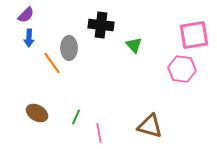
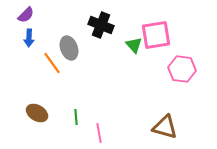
black cross: rotated 15 degrees clockwise
pink square: moved 38 px left
gray ellipse: rotated 20 degrees counterclockwise
green line: rotated 28 degrees counterclockwise
brown triangle: moved 15 px right, 1 px down
